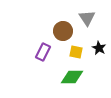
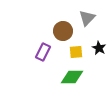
gray triangle: rotated 18 degrees clockwise
yellow square: rotated 16 degrees counterclockwise
